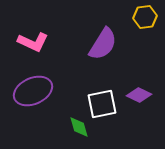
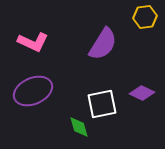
purple diamond: moved 3 px right, 2 px up
